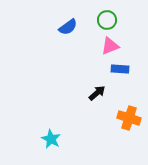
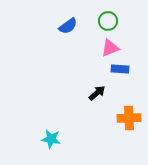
green circle: moved 1 px right, 1 px down
blue semicircle: moved 1 px up
pink triangle: moved 2 px down
orange cross: rotated 20 degrees counterclockwise
cyan star: rotated 18 degrees counterclockwise
